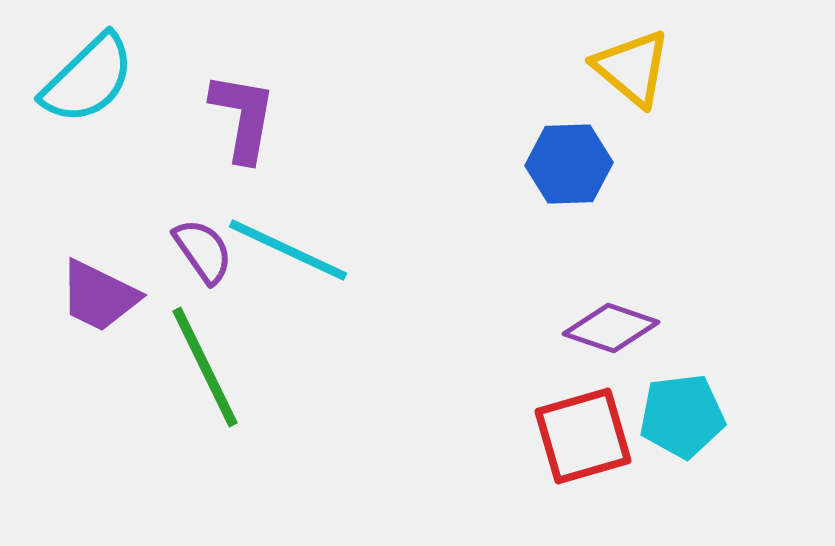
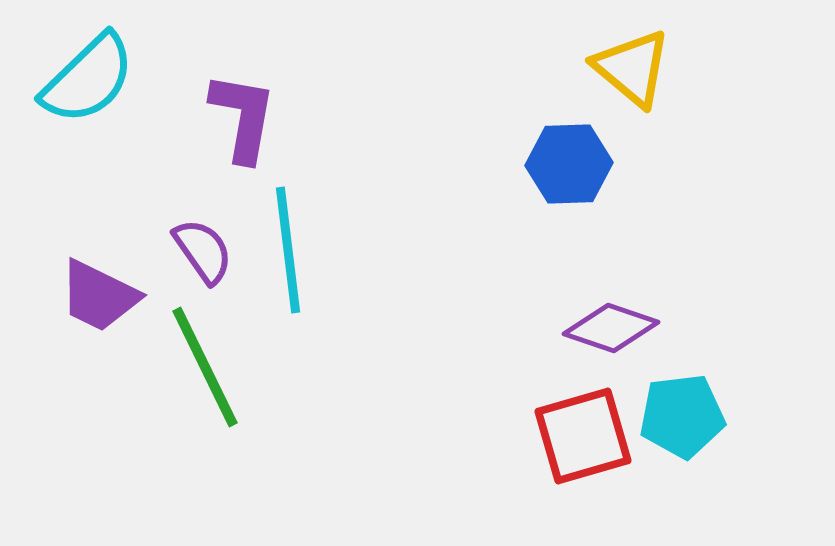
cyan line: rotated 58 degrees clockwise
